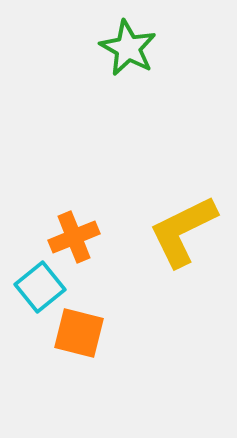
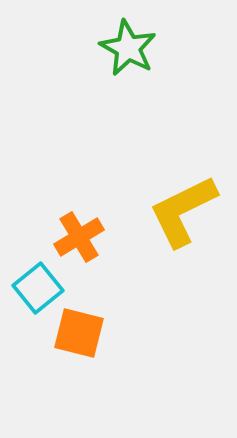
yellow L-shape: moved 20 px up
orange cross: moved 5 px right; rotated 9 degrees counterclockwise
cyan square: moved 2 px left, 1 px down
